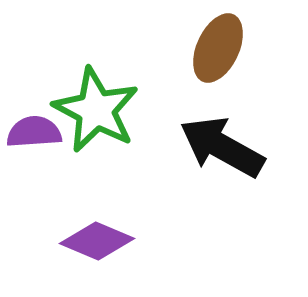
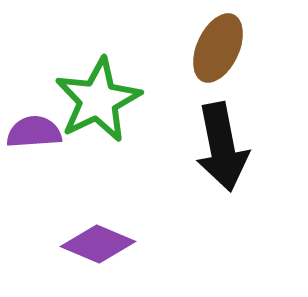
green star: moved 2 px right, 10 px up; rotated 18 degrees clockwise
black arrow: rotated 130 degrees counterclockwise
purple diamond: moved 1 px right, 3 px down
